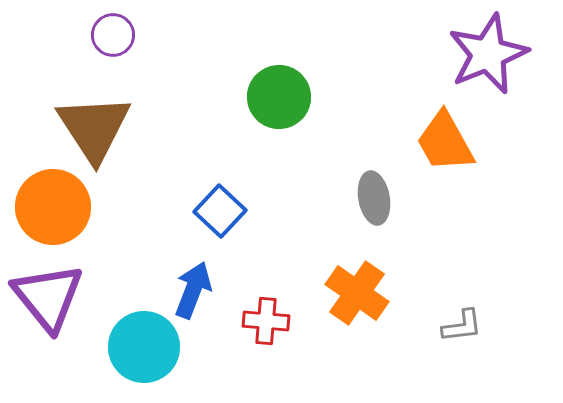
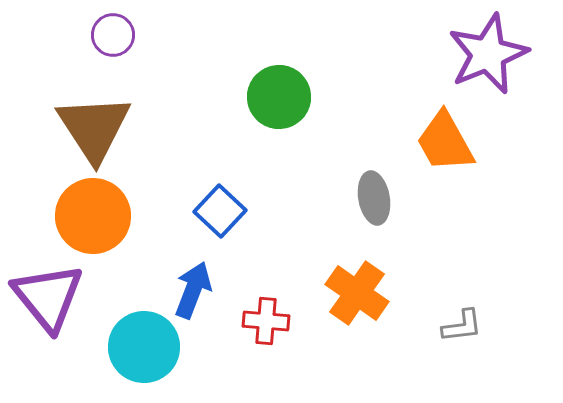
orange circle: moved 40 px right, 9 px down
